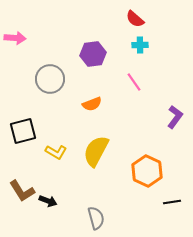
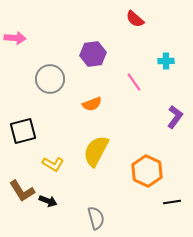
cyan cross: moved 26 px right, 16 px down
yellow L-shape: moved 3 px left, 12 px down
